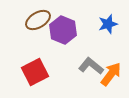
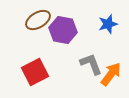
purple hexagon: rotated 12 degrees counterclockwise
gray L-shape: moved 2 px up; rotated 30 degrees clockwise
